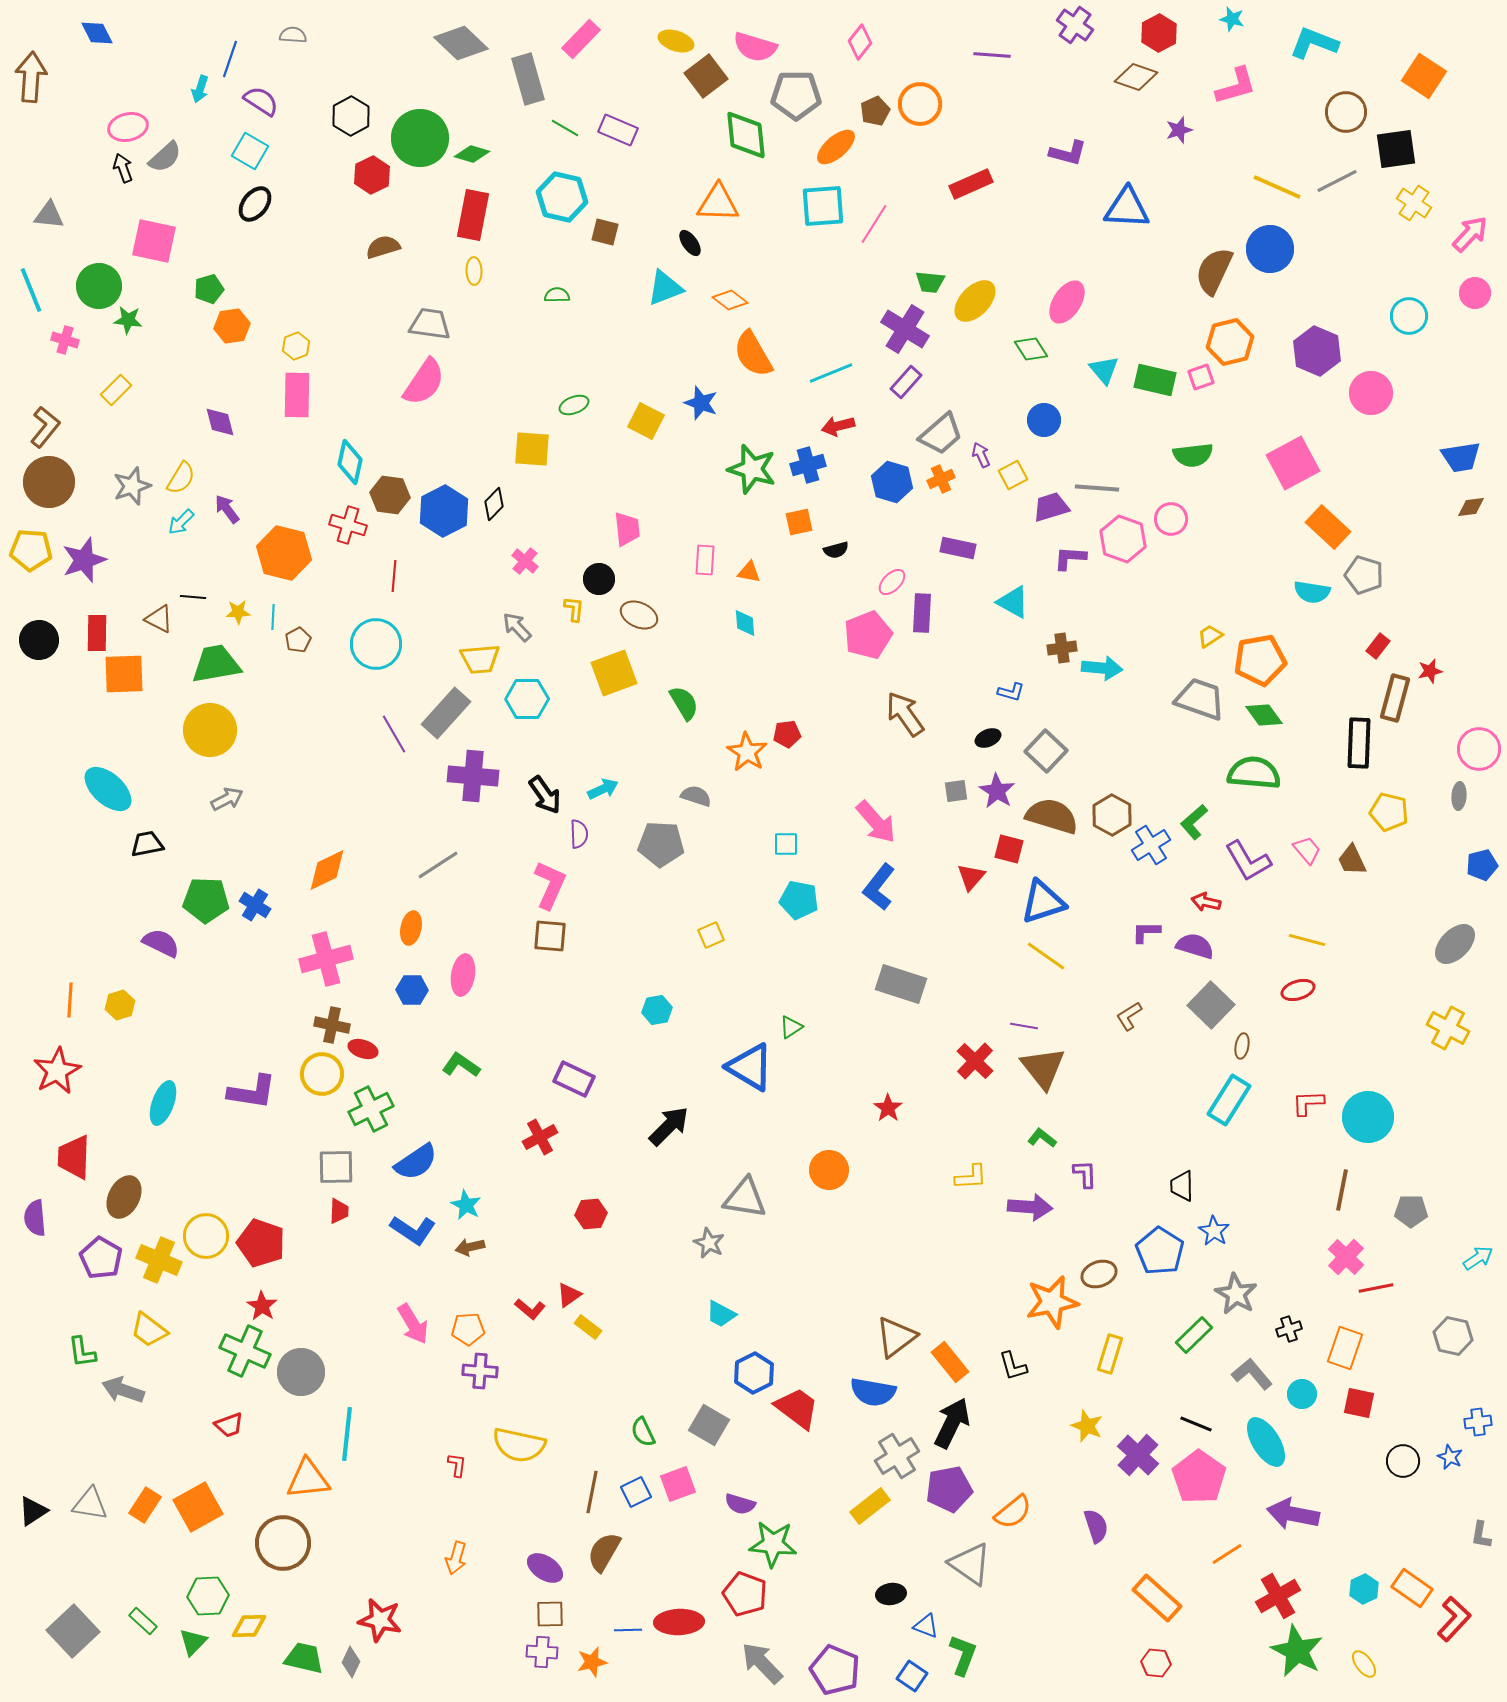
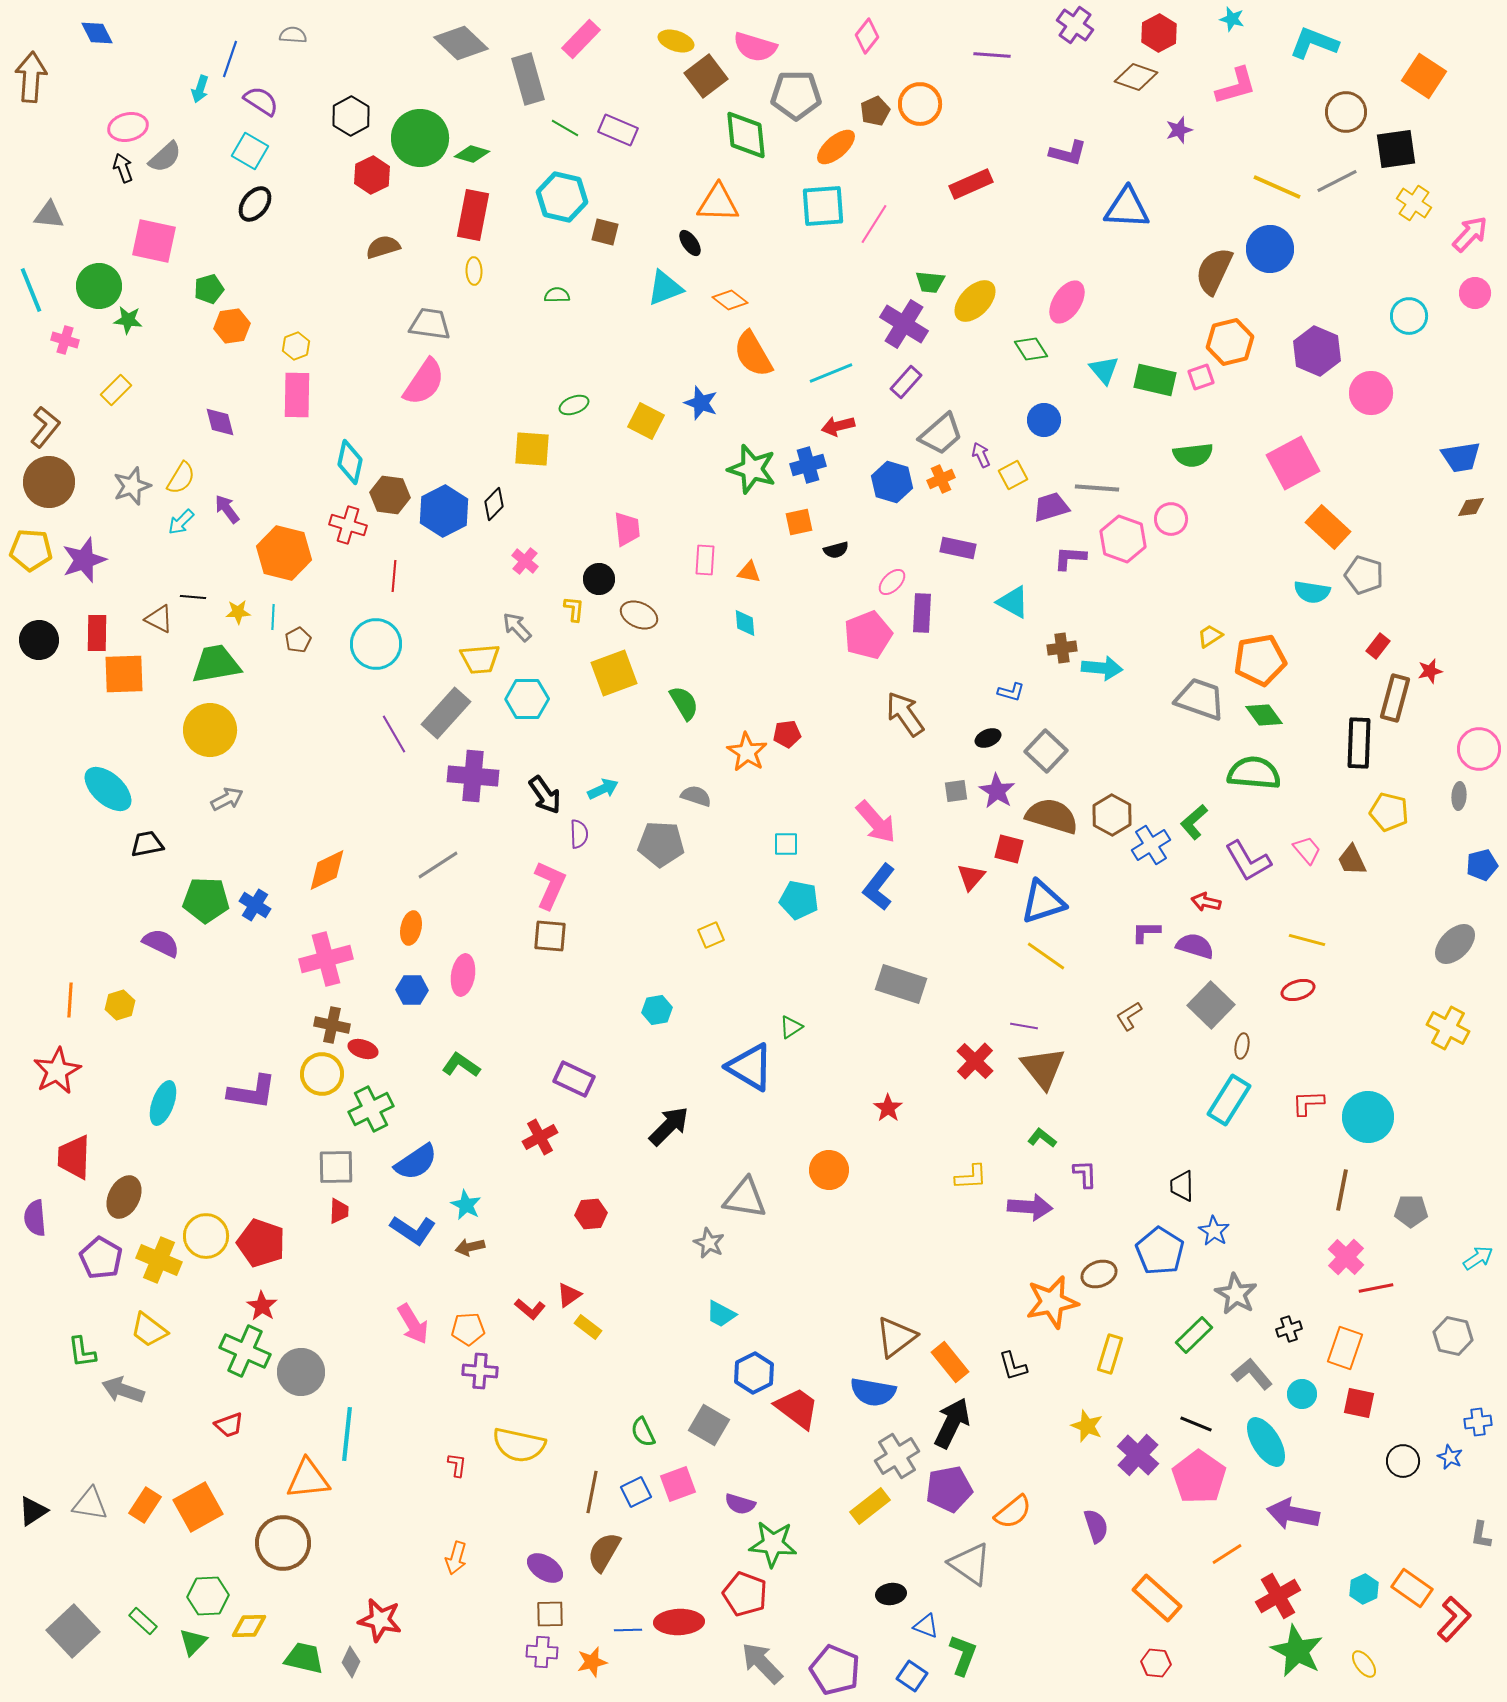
pink diamond at (860, 42): moved 7 px right, 6 px up
purple cross at (905, 329): moved 1 px left, 5 px up
